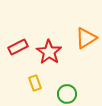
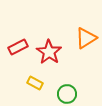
yellow rectangle: rotated 42 degrees counterclockwise
